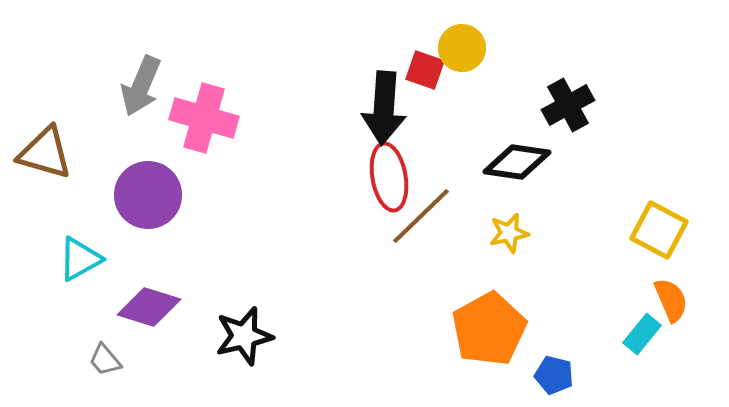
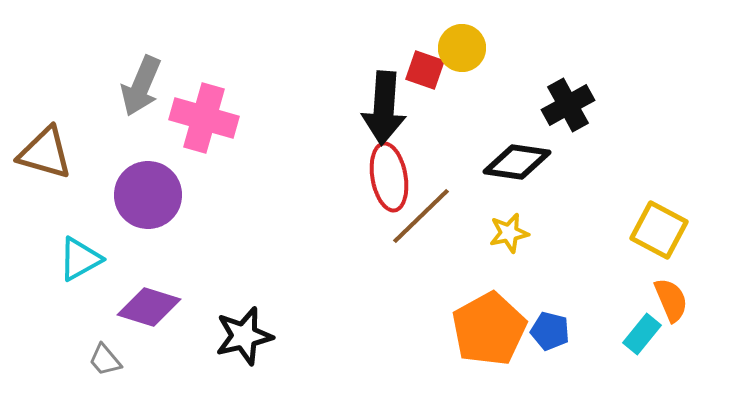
blue pentagon: moved 4 px left, 44 px up
